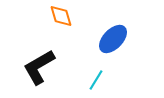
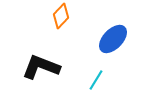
orange diamond: rotated 60 degrees clockwise
black L-shape: moved 2 px right; rotated 51 degrees clockwise
